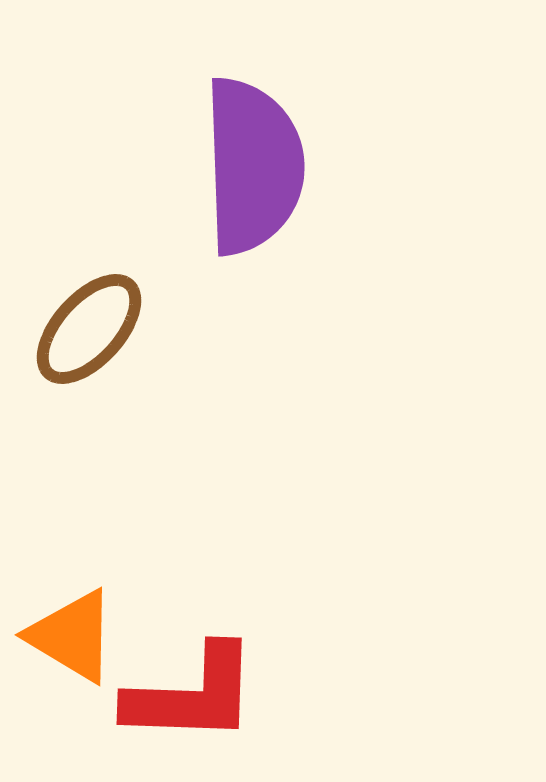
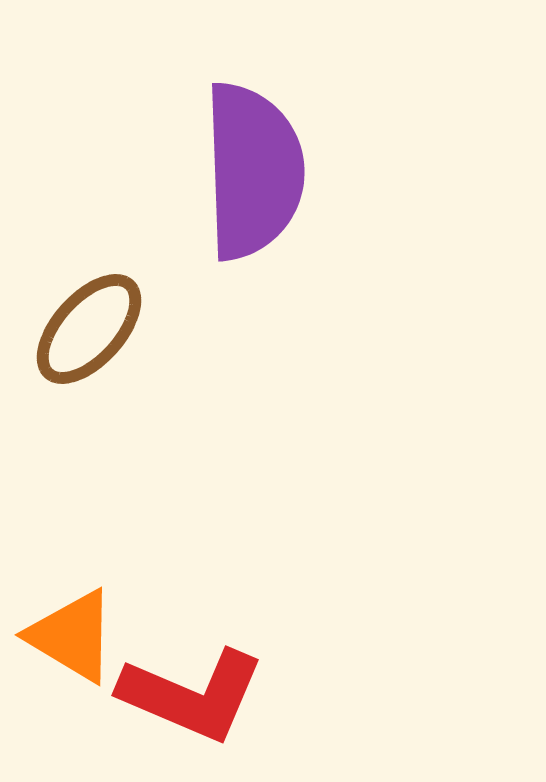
purple semicircle: moved 5 px down
red L-shape: rotated 21 degrees clockwise
